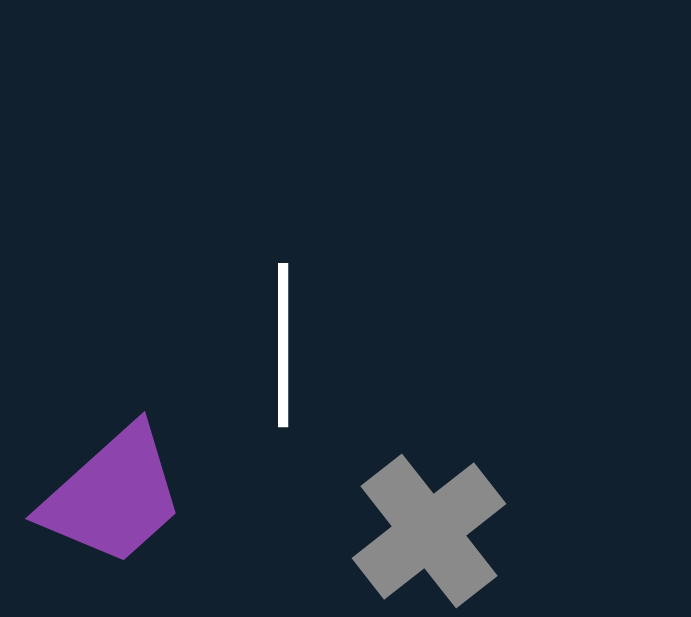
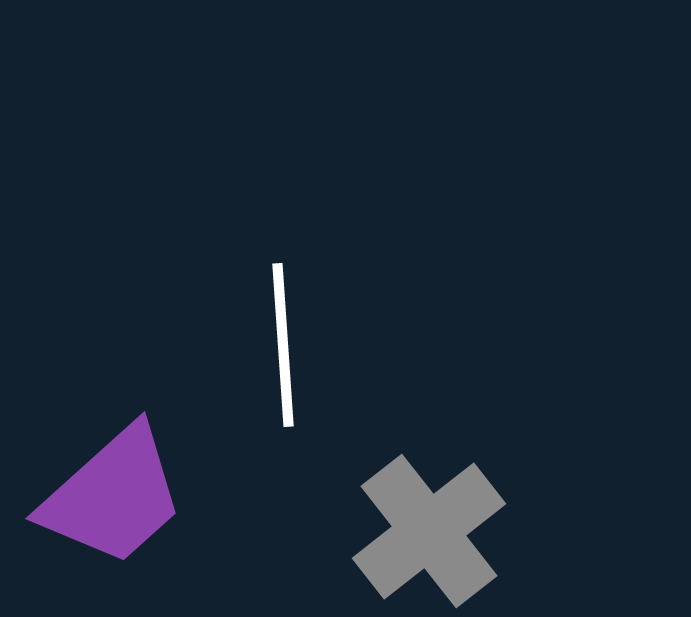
white line: rotated 4 degrees counterclockwise
